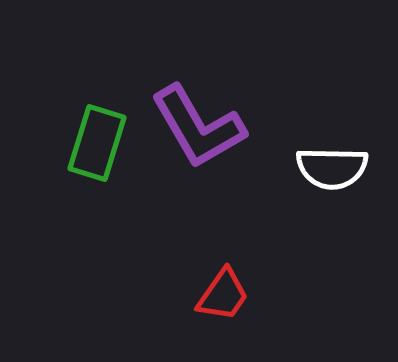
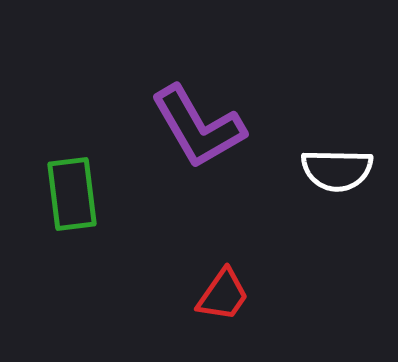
green rectangle: moved 25 px left, 51 px down; rotated 24 degrees counterclockwise
white semicircle: moved 5 px right, 2 px down
